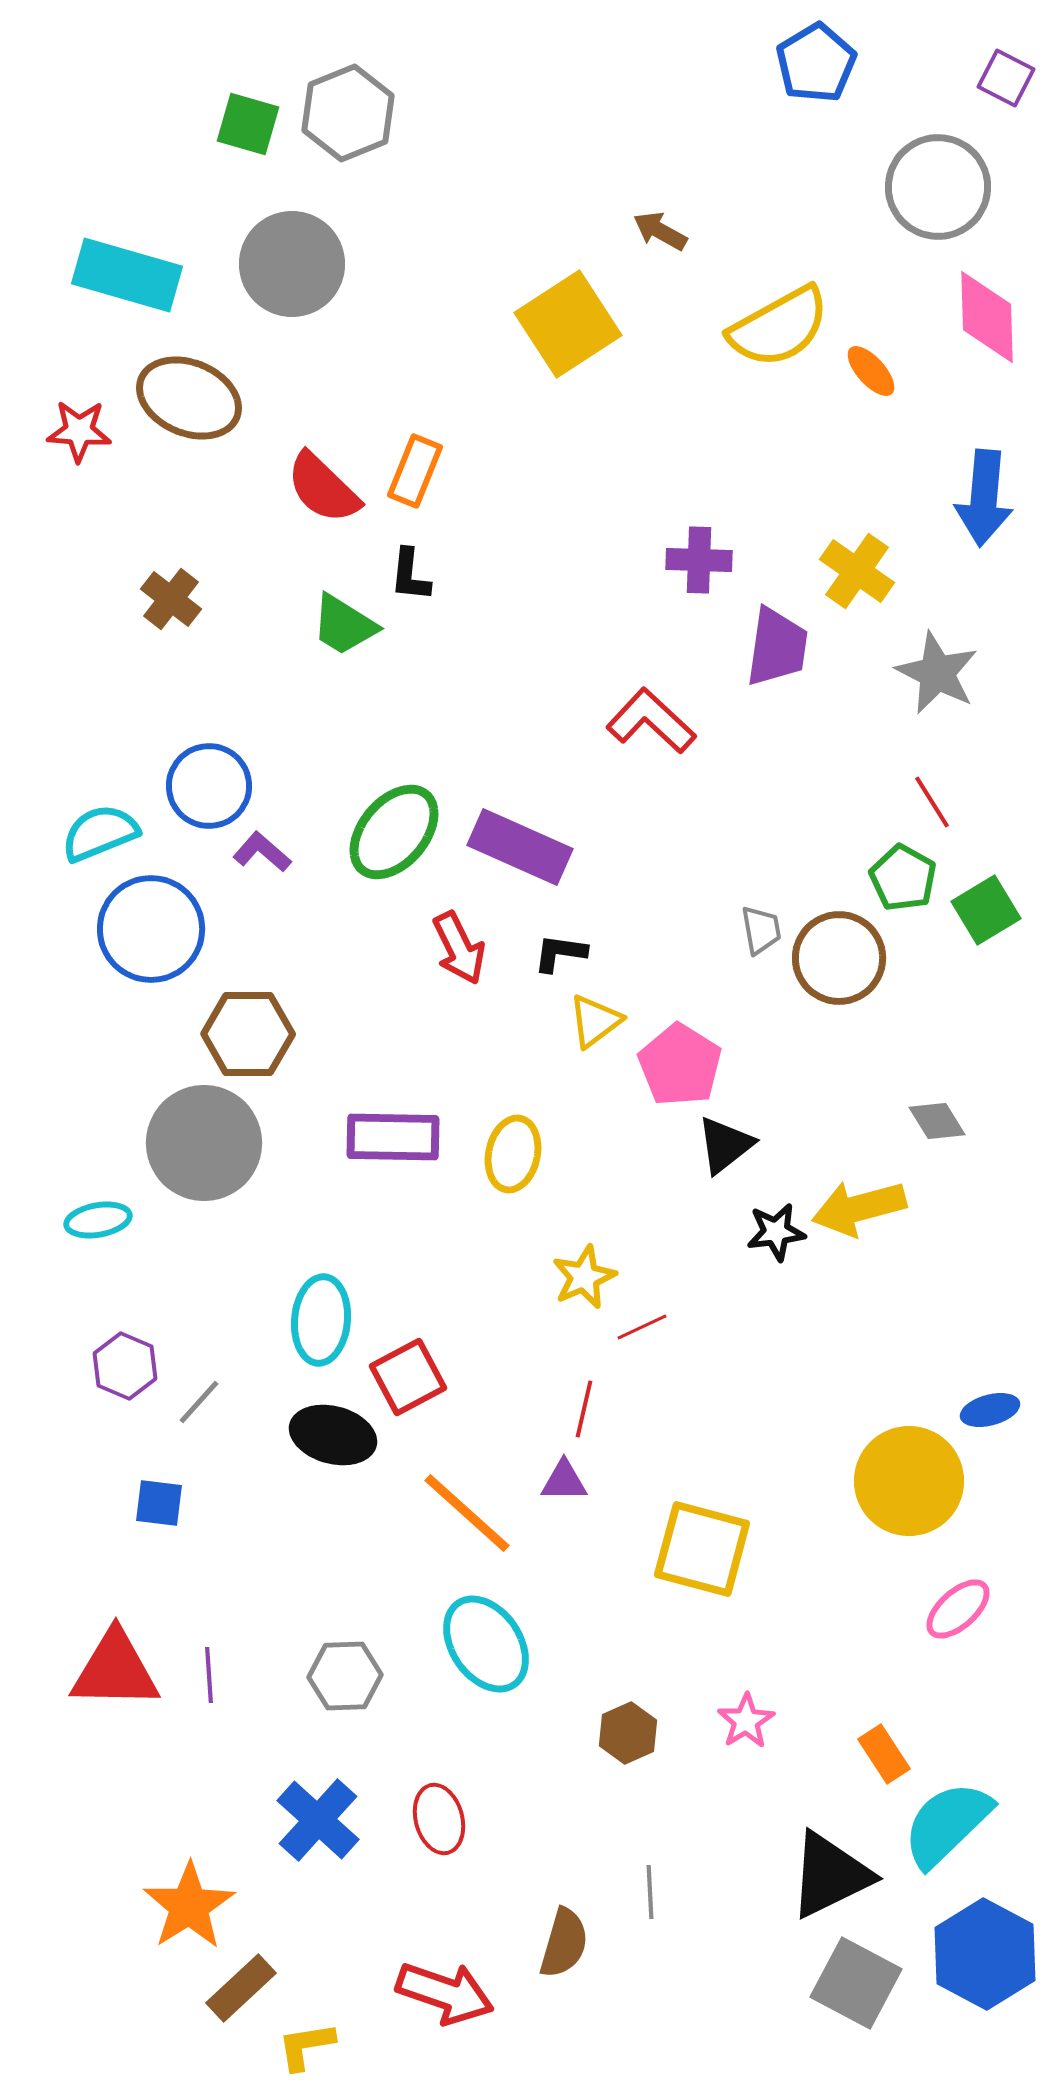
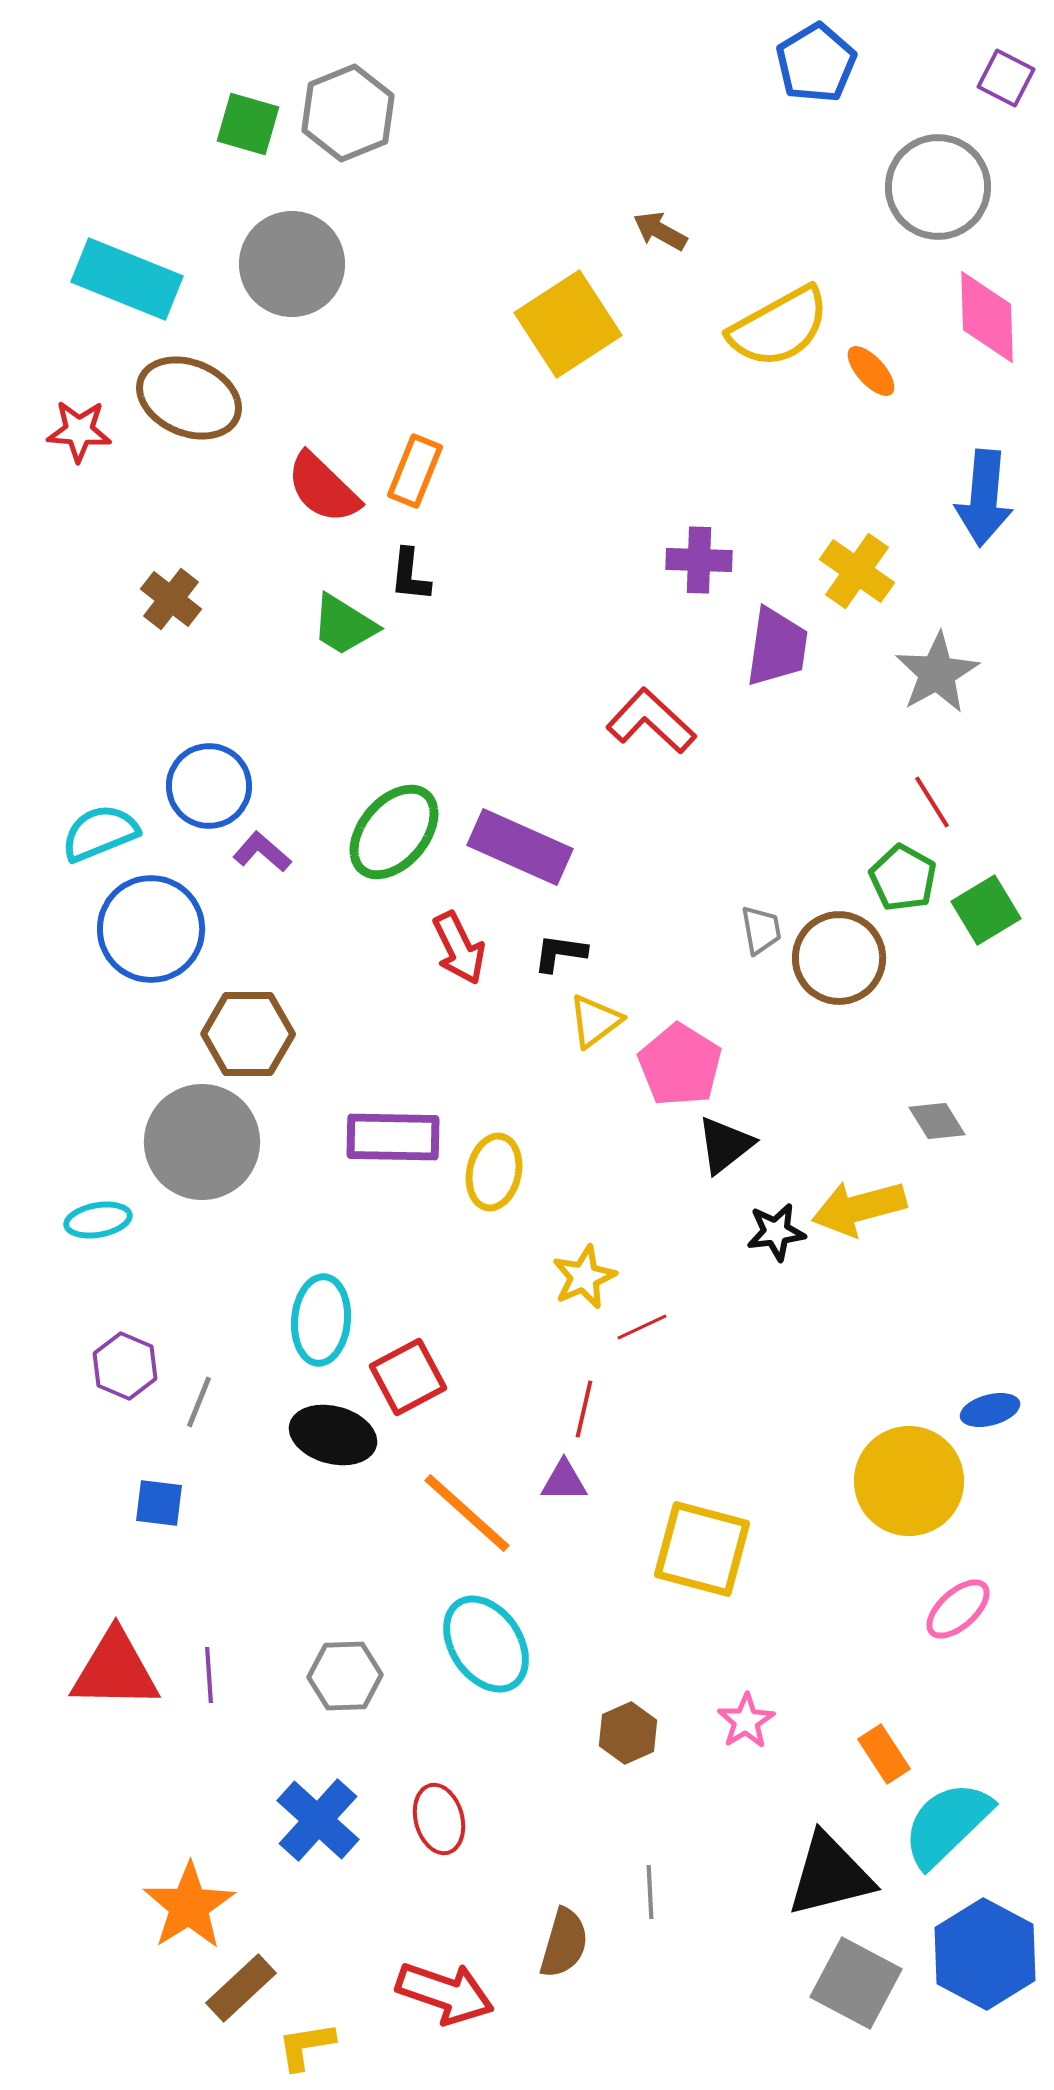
cyan rectangle at (127, 275): moved 4 px down; rotated 6 degrees clockwise
gray star at (937, 673): rotated 16 degrees clockwise
gray circle at (204, 1143): moved 2 px left, 1 px up
yellow ellipse at (513, 1154): moved 19 px left, 18 px down
gray line at (199, 1402): rotated 20 degrees counterclockwise
black triangle at (830, 1875): rotated 12 degrees clockwise
